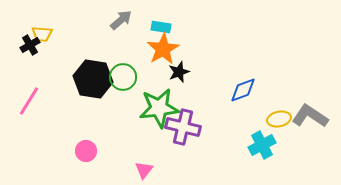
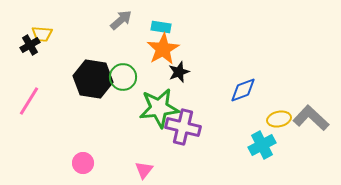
gray L-shape: moved 1 px right, 2 px down; rotated 9 degrees clockwise
pink circle: moved 3 px left, 12 px down
